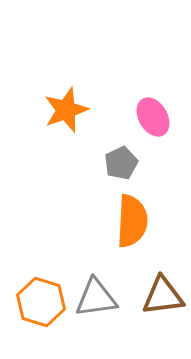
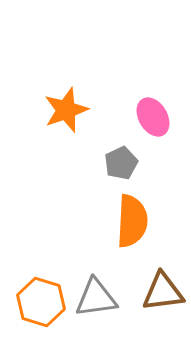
brown triangle: moved 4 px up
